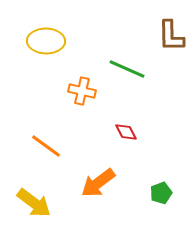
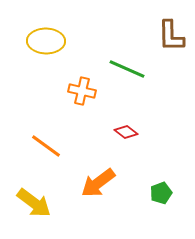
red diamond: rotated 25 degrees counterclockwise
